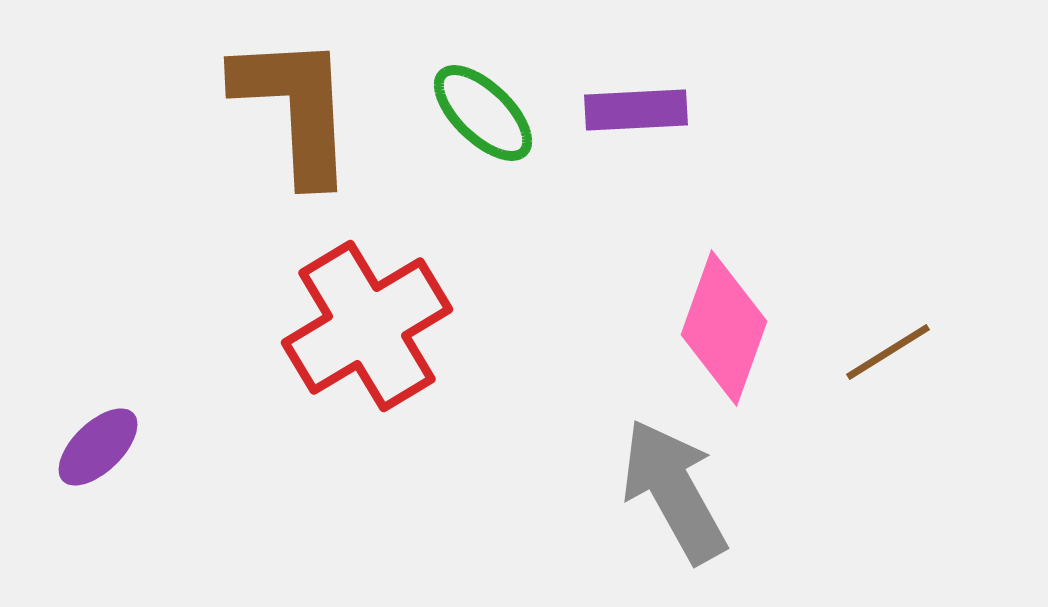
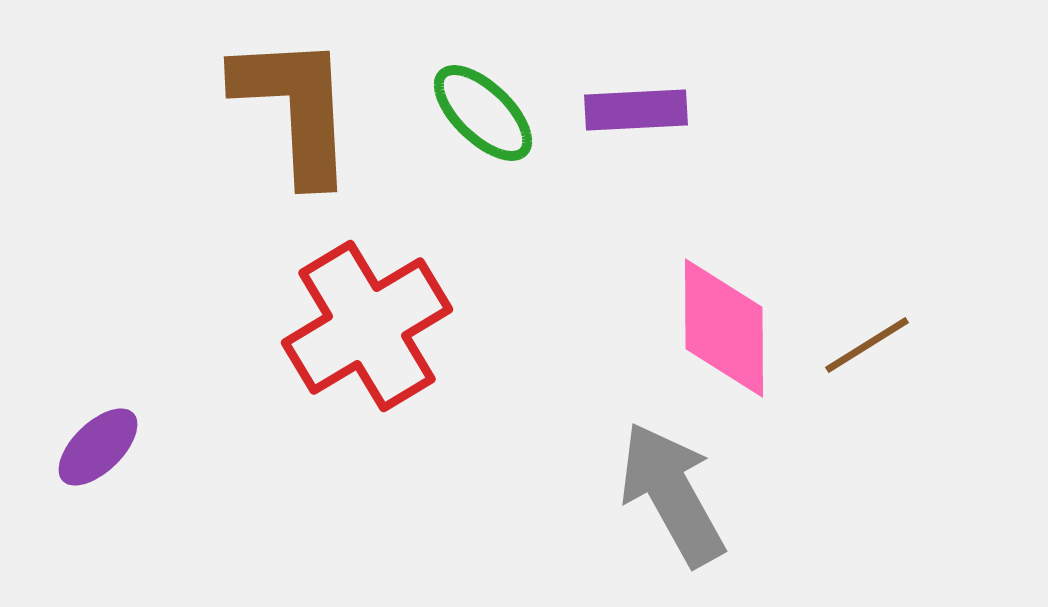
pink diamond: rotated 20 degrees counterclockwise
brown line: moved 21 px left, 7 px up
gray arrow: moved 2 px left, 3 px down
